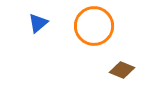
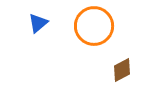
brown diamond: rotated 50 degrees counterclockwise
